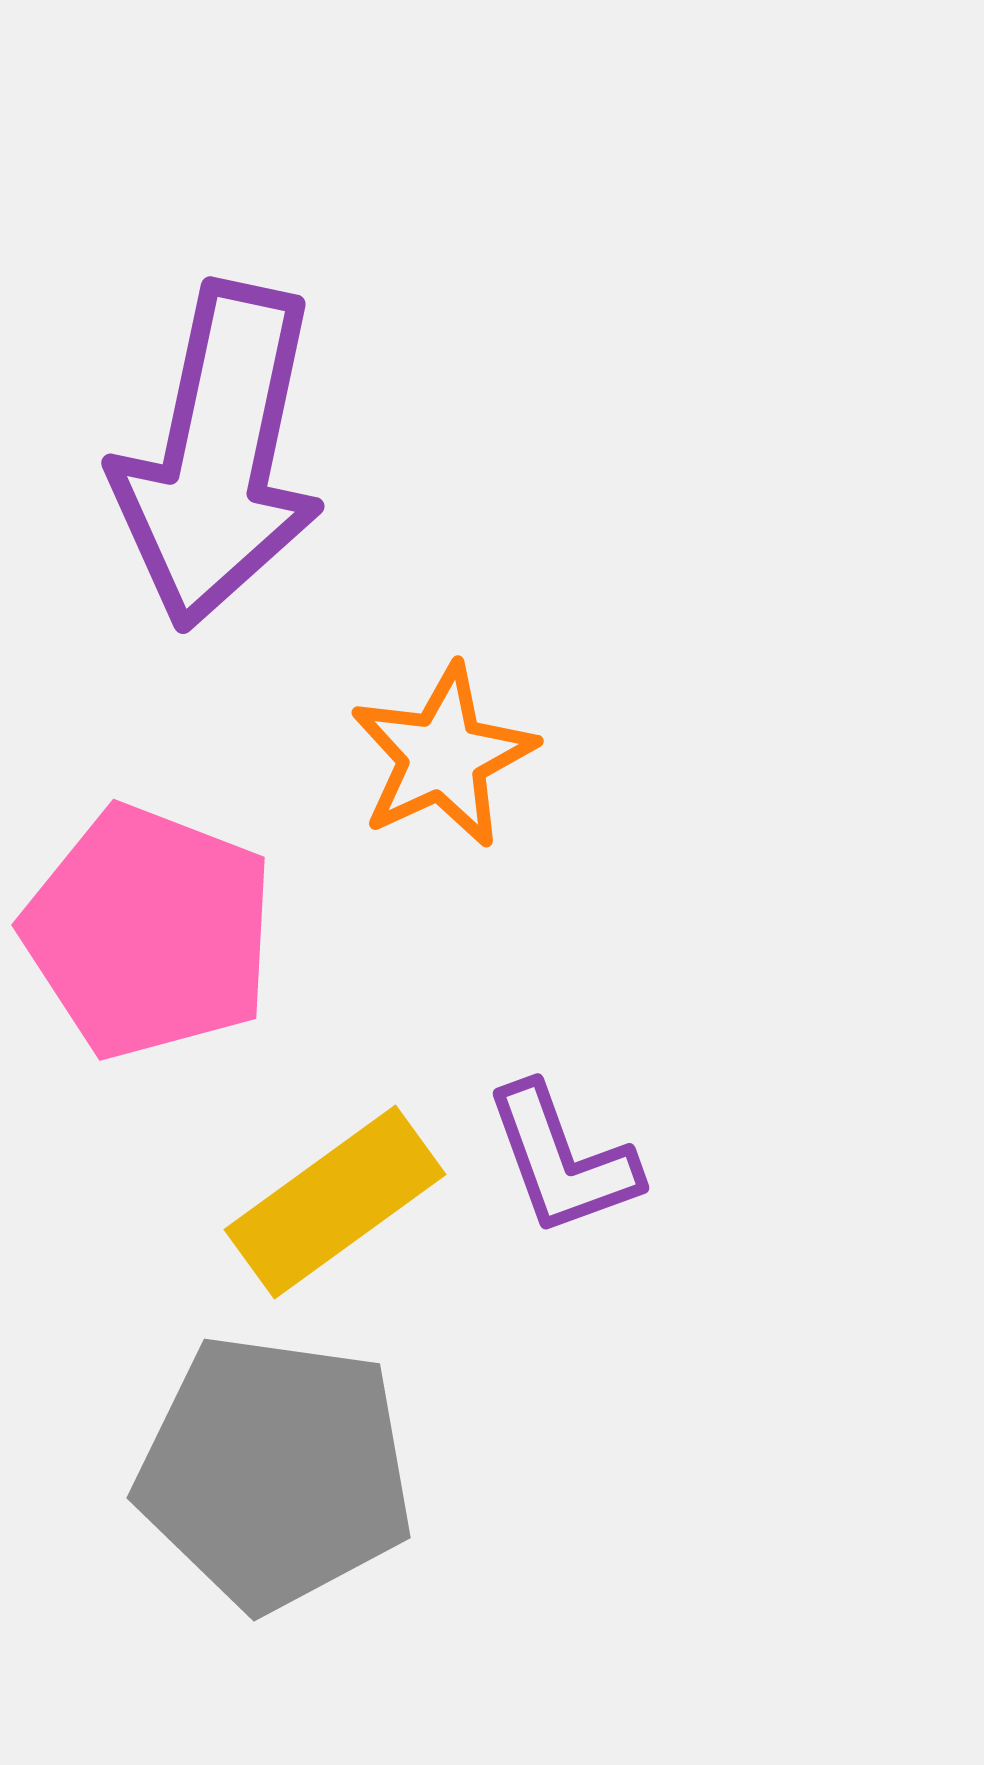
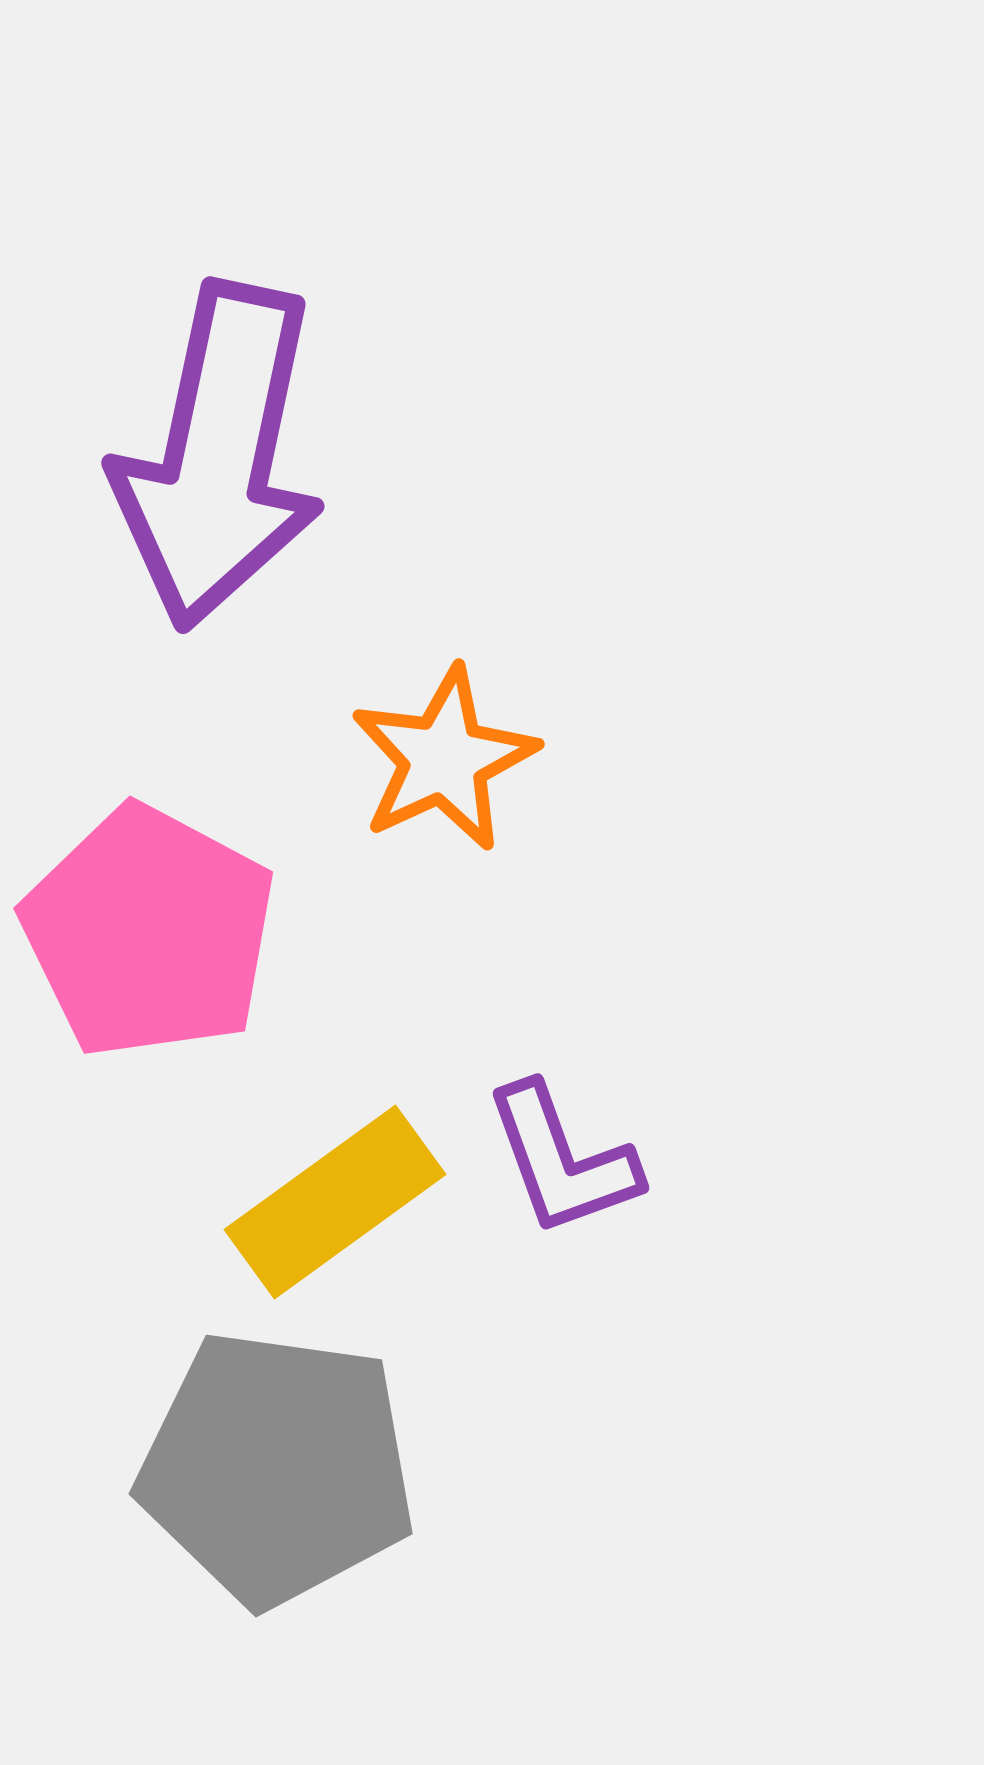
orange star: moved 1 px right, 3 px down
pink pentagon: rotated 7 degrees clockwise
gray pentagon: moved 2 px right, 4 px up
